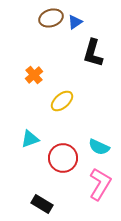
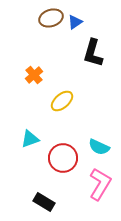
black rectangle: moved 2 px right, 2 px up
